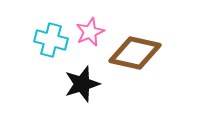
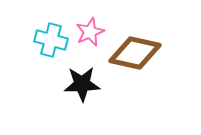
black star: rotated 15 degrees clockwise
